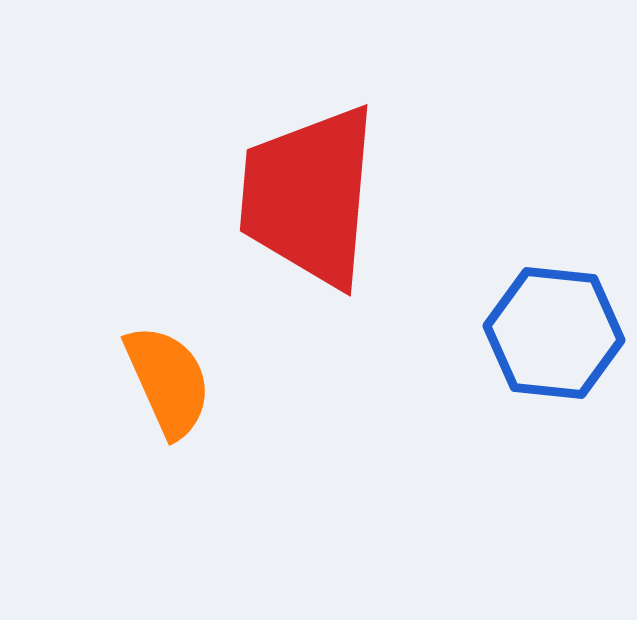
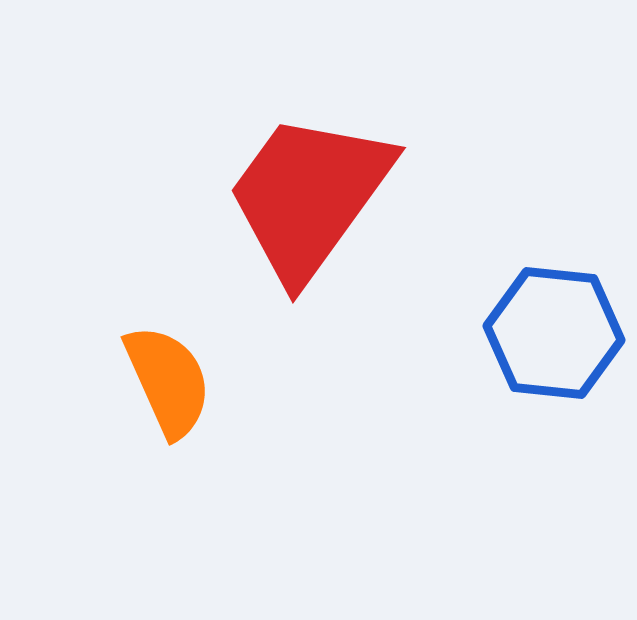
red trapezoid: rotated 31 degrees clockwise
